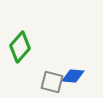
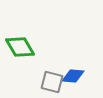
green diamond: rotated 72 degrees counterclockwise
